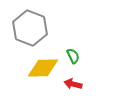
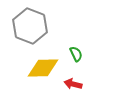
gray hexagon: moved 2 px up
green semicircle: moved 3 px right, 2 px up
